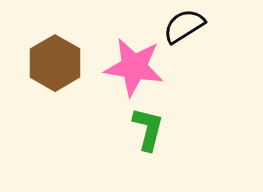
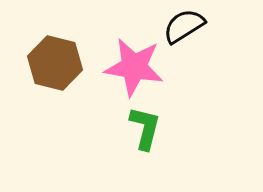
brown hexagon: rotated 16 degrees counterclockwise
green L-shape: moved 3 px left, 1 px up
